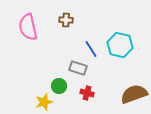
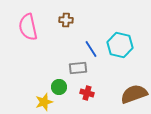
gray rectangle: rotated 24 degrees counterclockwise
green circle: moved 1 px down
